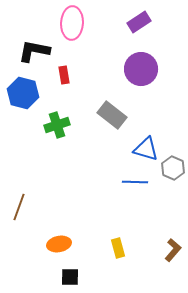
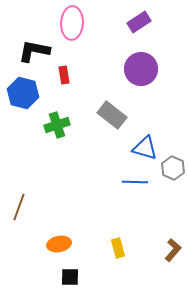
blue triangle: moved 1 px left, 1 px up
